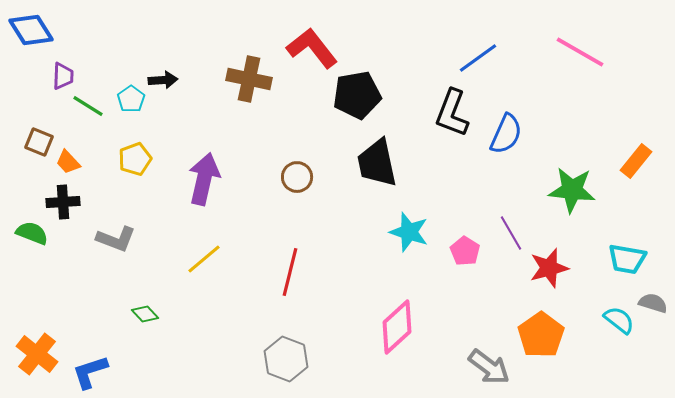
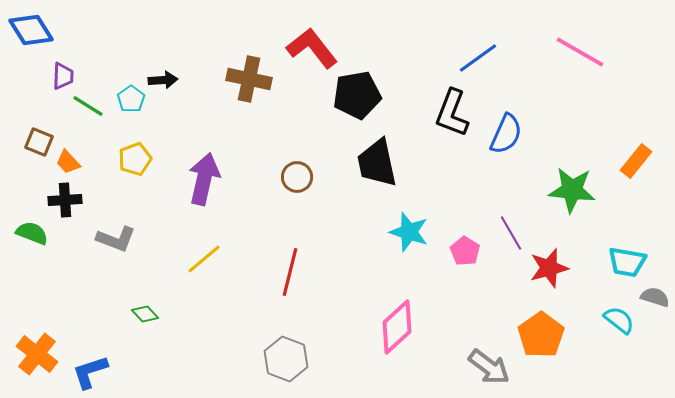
black cross: moved 2 px right, 2 px up
cyan trapezoid: moved 3 px down
gray semicircle: moved 2 px right, 6 px up
